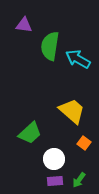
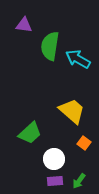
green arrow: moved 1 px down
